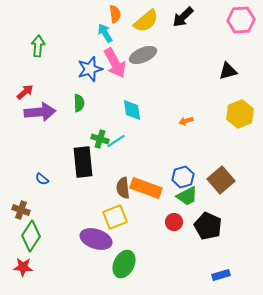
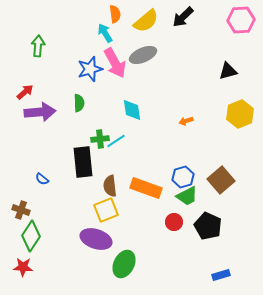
green cross: rotated 24 degrees counterclockwise
brown semicircle: moved 13 px left, 2 px up
yellow square: moved 9 px left, 7 px up
